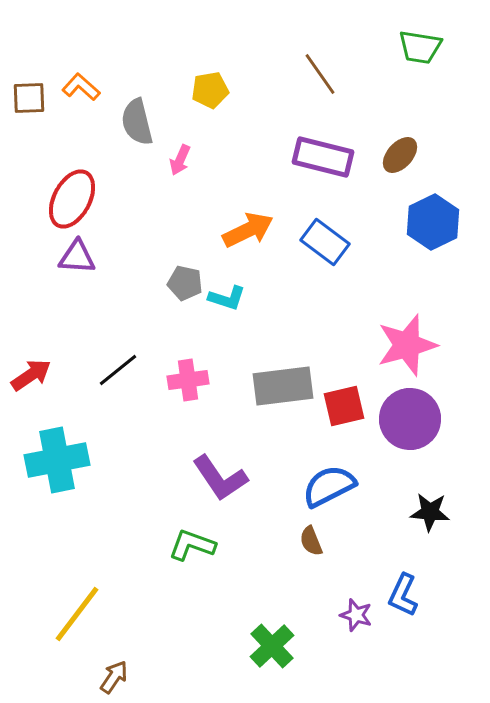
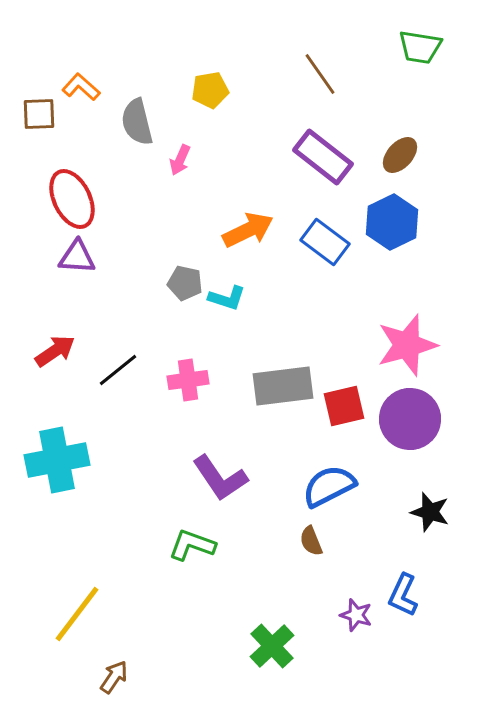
brown square: moved 10 px right, 16 px down
purple rectangle: rotated 24 degrees clockwise
red ellipse: rotated 54 degrees counterclockwise
blue hexagon: moved 41 px left
red arrow: moved 24 px right, 24 px up
black star: rotated 12 degrees clockwise
